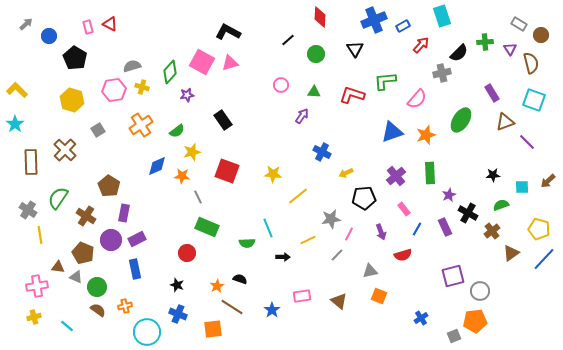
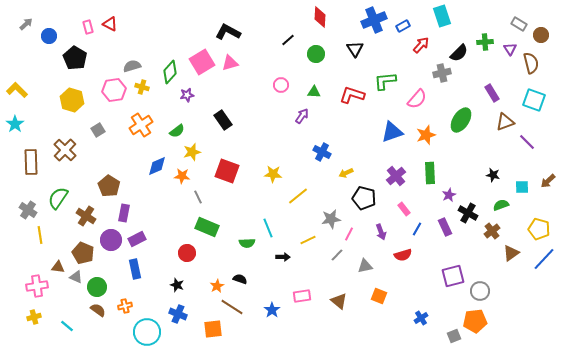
pink square at (202, 62): rotated 30 degrees clockwise
black star at (493, 175): rotated 16 degrees clockwise
black pentagon at (364, 198): rotated 20 degrees clockwise
gray triangle at (370, 271): moved 5 px left, 5 px up
